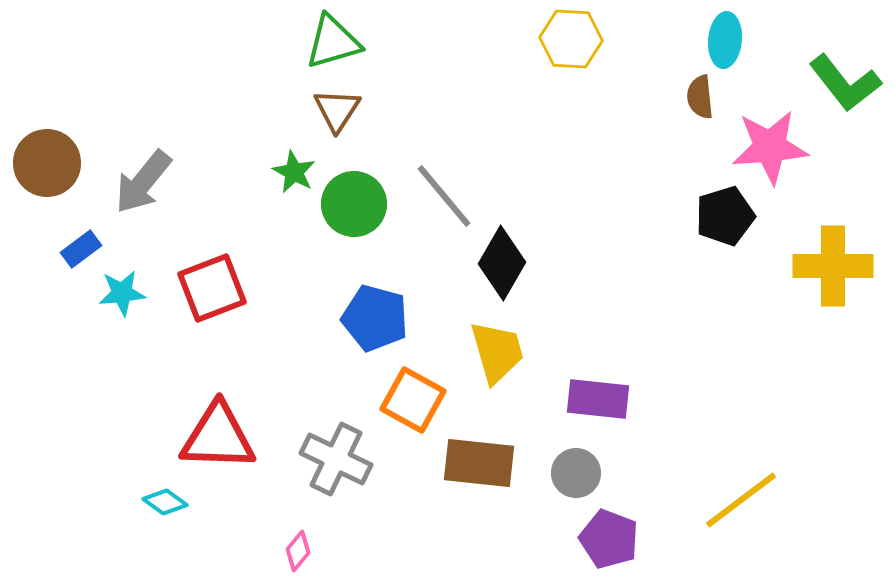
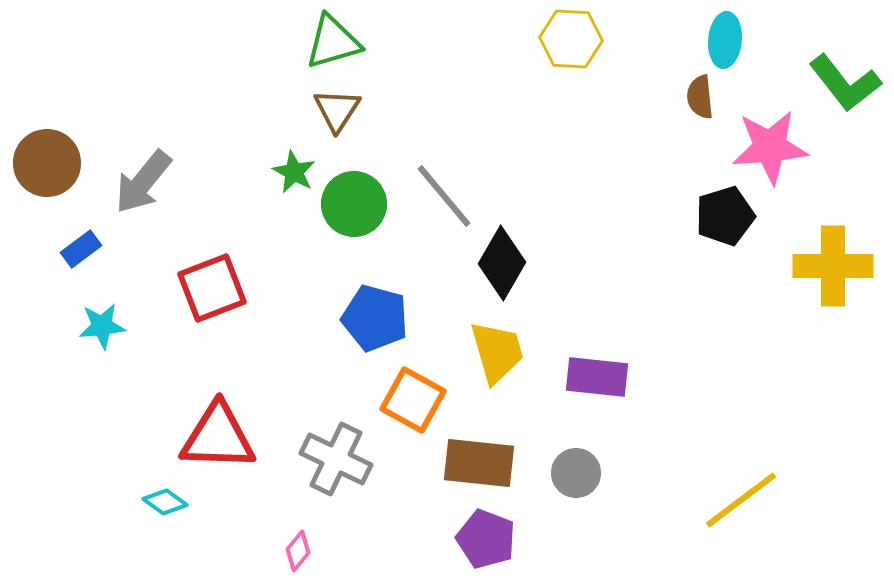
cyan star: moved 20 px left, 33 px down
purple rectangle: moved 1 px left, 22 px up
purple pentagon: moved 123 px left
